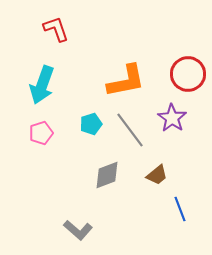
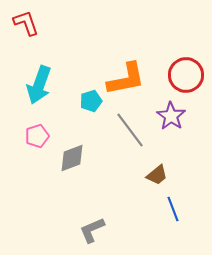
red L-shape: moved 30 px left, 6 px up
red circle: moved 2 px left, 1 px down
orange L-shape: moved 2 px up
cyan arrow: moved 3 px left
purple star: moved 1 px left, 2 px up
cyan pentagon: moved 23 px up
pink pentagon: moved 4 px left, 3 px down
gray diamond: moved 35 px left, 17 px up
blue line: moved 7 px left
gray L-shape: moved 14 px right; rotated 116 degrees clockwise
